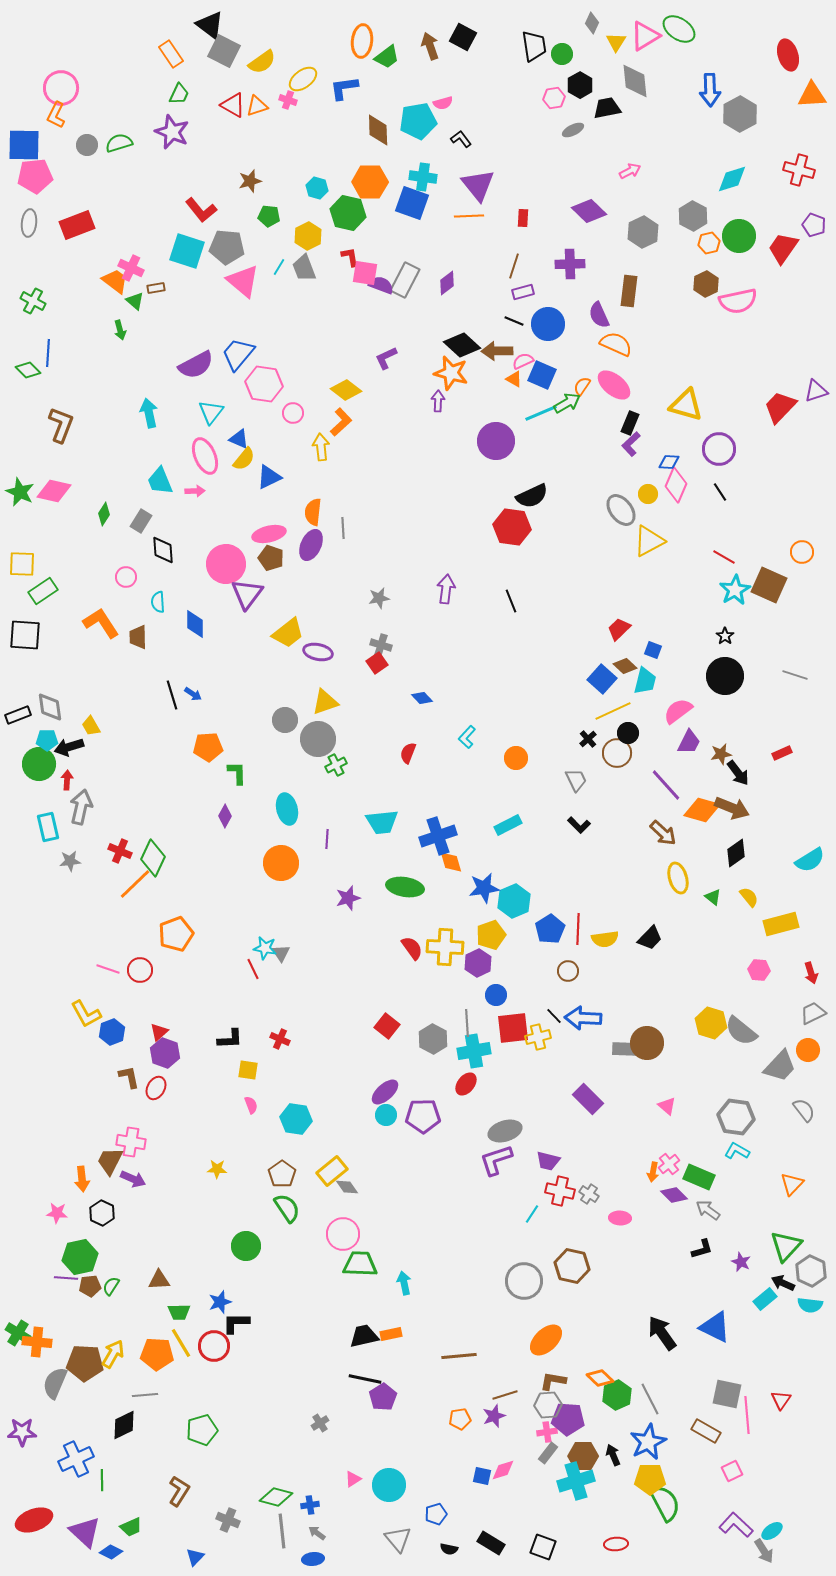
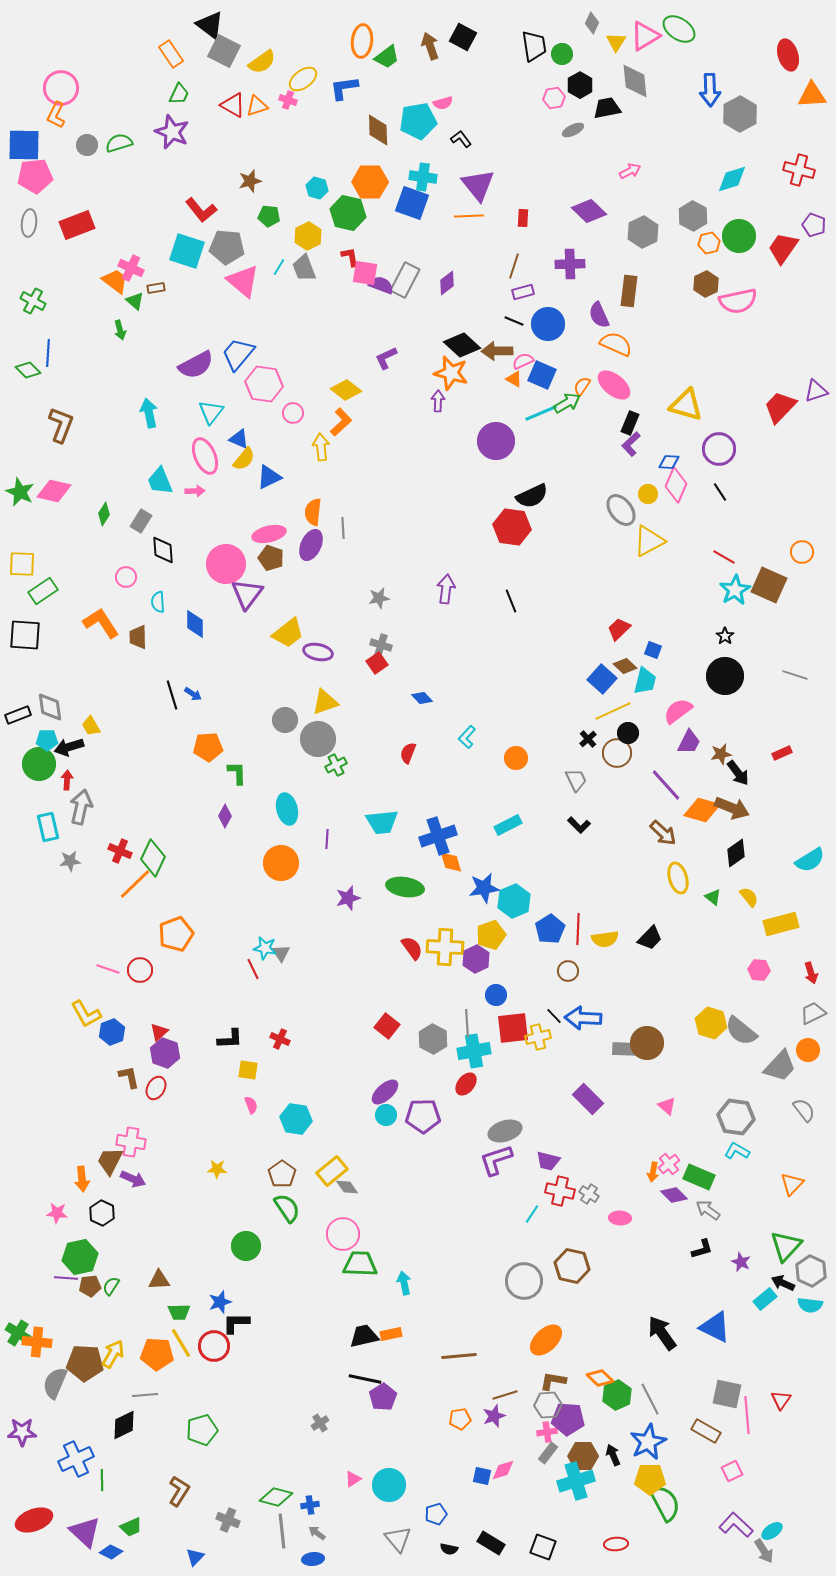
purple hexagon at (478, 963): moved 2 px left, 4 px up
